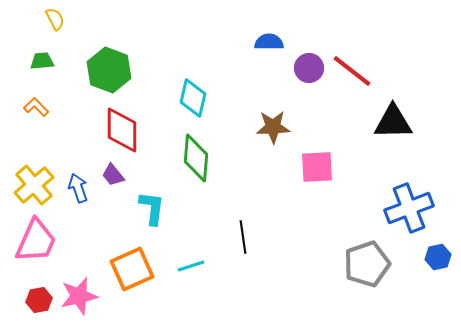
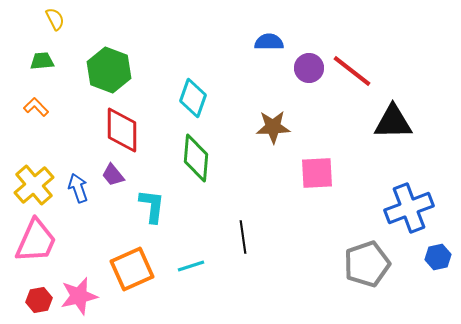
cyan diamond: rotated 6 degrees clockwise
pink square: moved 6 px down
cyan L-shape: moved 2 px up
